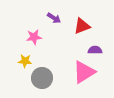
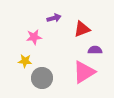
purple arrow: rotated 48 degrees counterclockwise
red triangle: moved 3 px down
